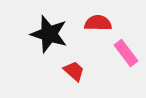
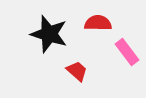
pink rectangle: moved 1 px right, 1 px up
red trapezoid: moved 3 px right
